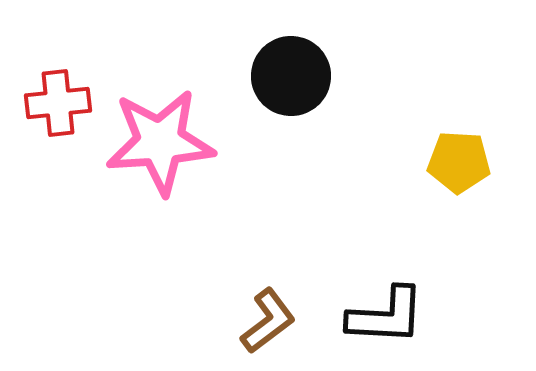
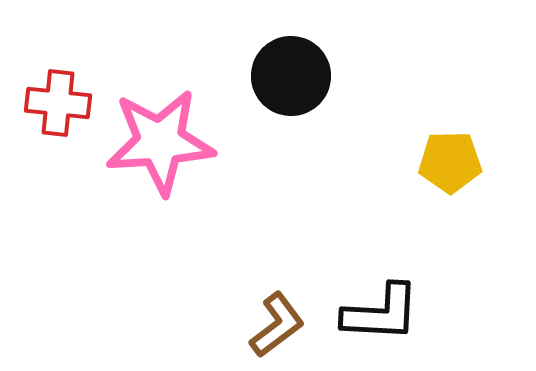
red cross: rotated 12 degrees clockwise
yellow pentagon: moved 9 px left; rotated 4 degrees counterclockwise
black L-shape: moved 5 px left, 3 px up
brown L-shape: moved 9 px right, 4 px down
